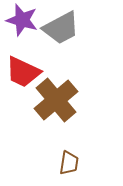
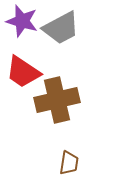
purple star: moved 1 px down
red trapezoid: rotated 9 degrees clockwise
brown cross: moved 1 px right; rotated 27 degrees clockwise
